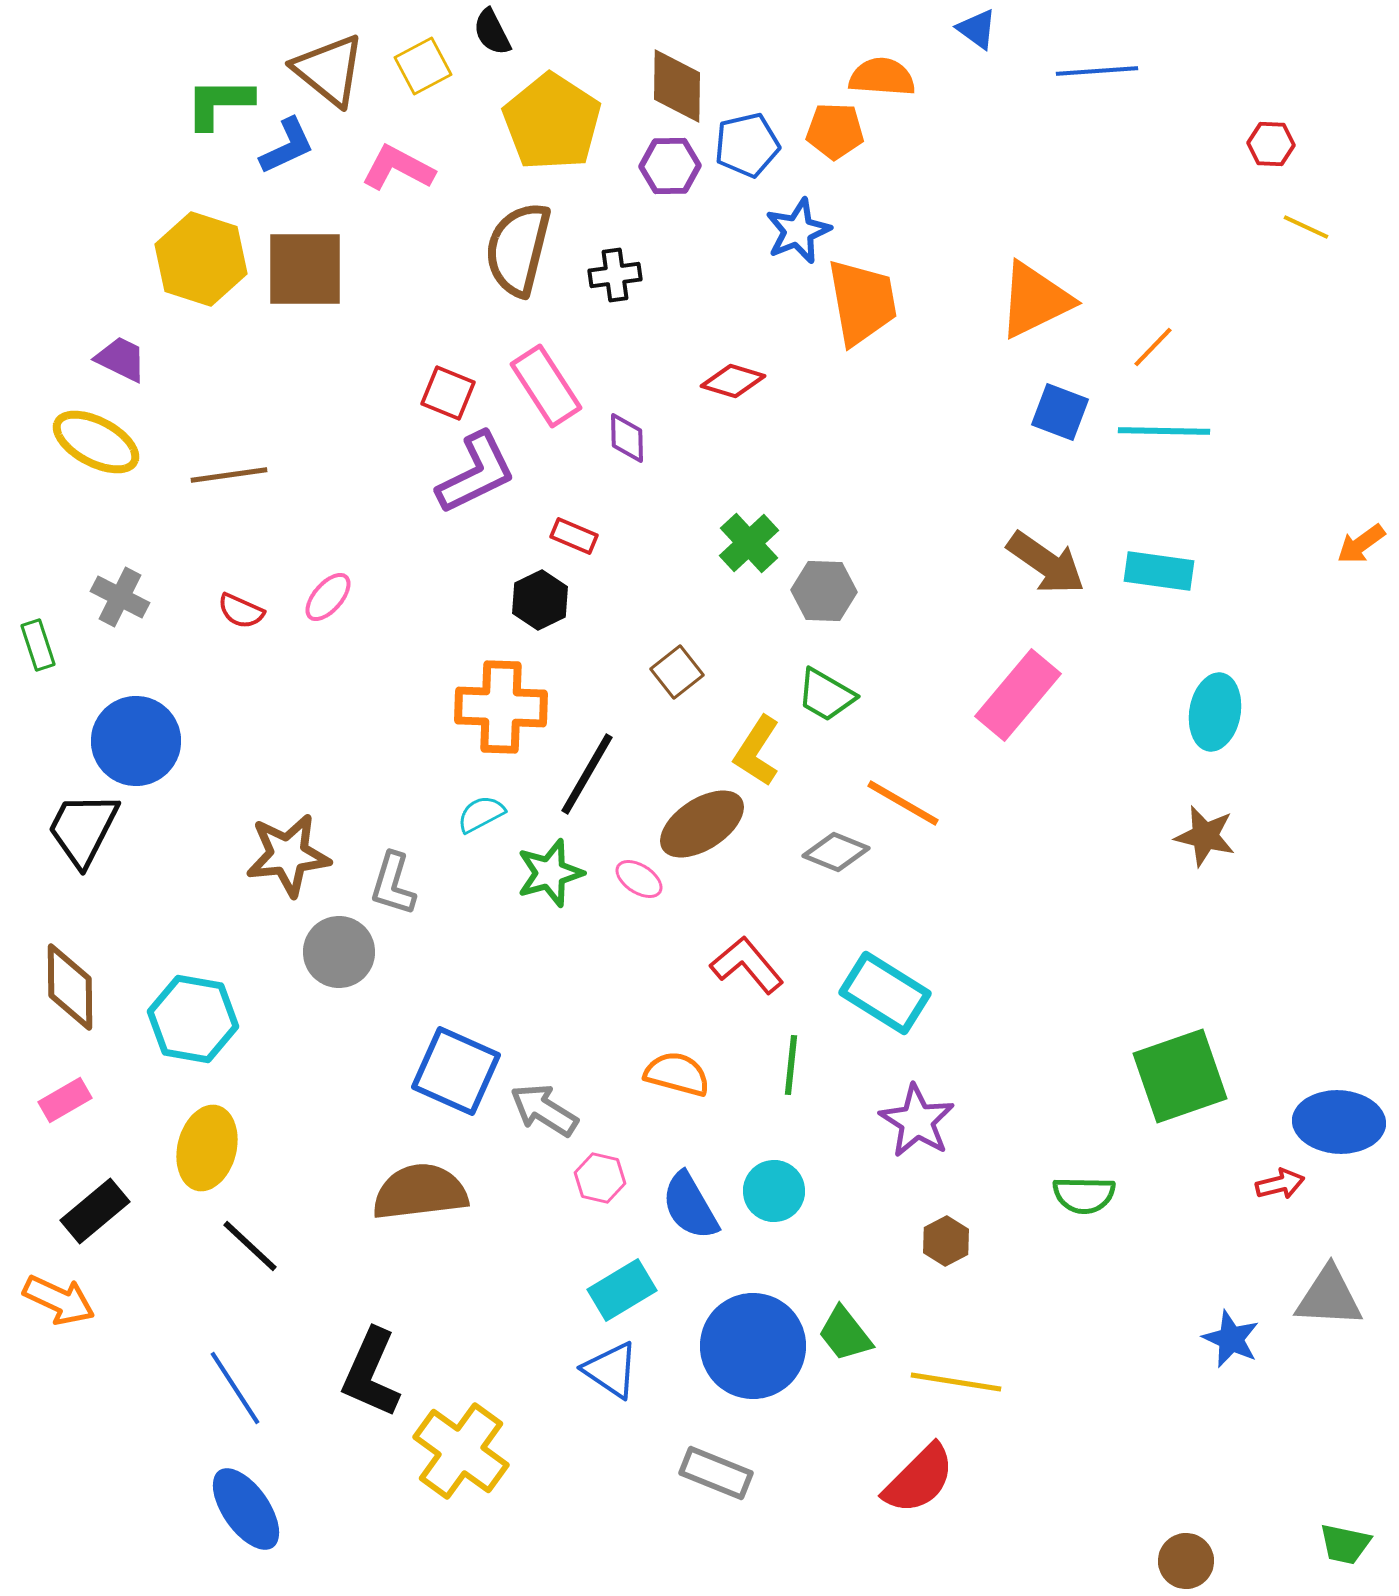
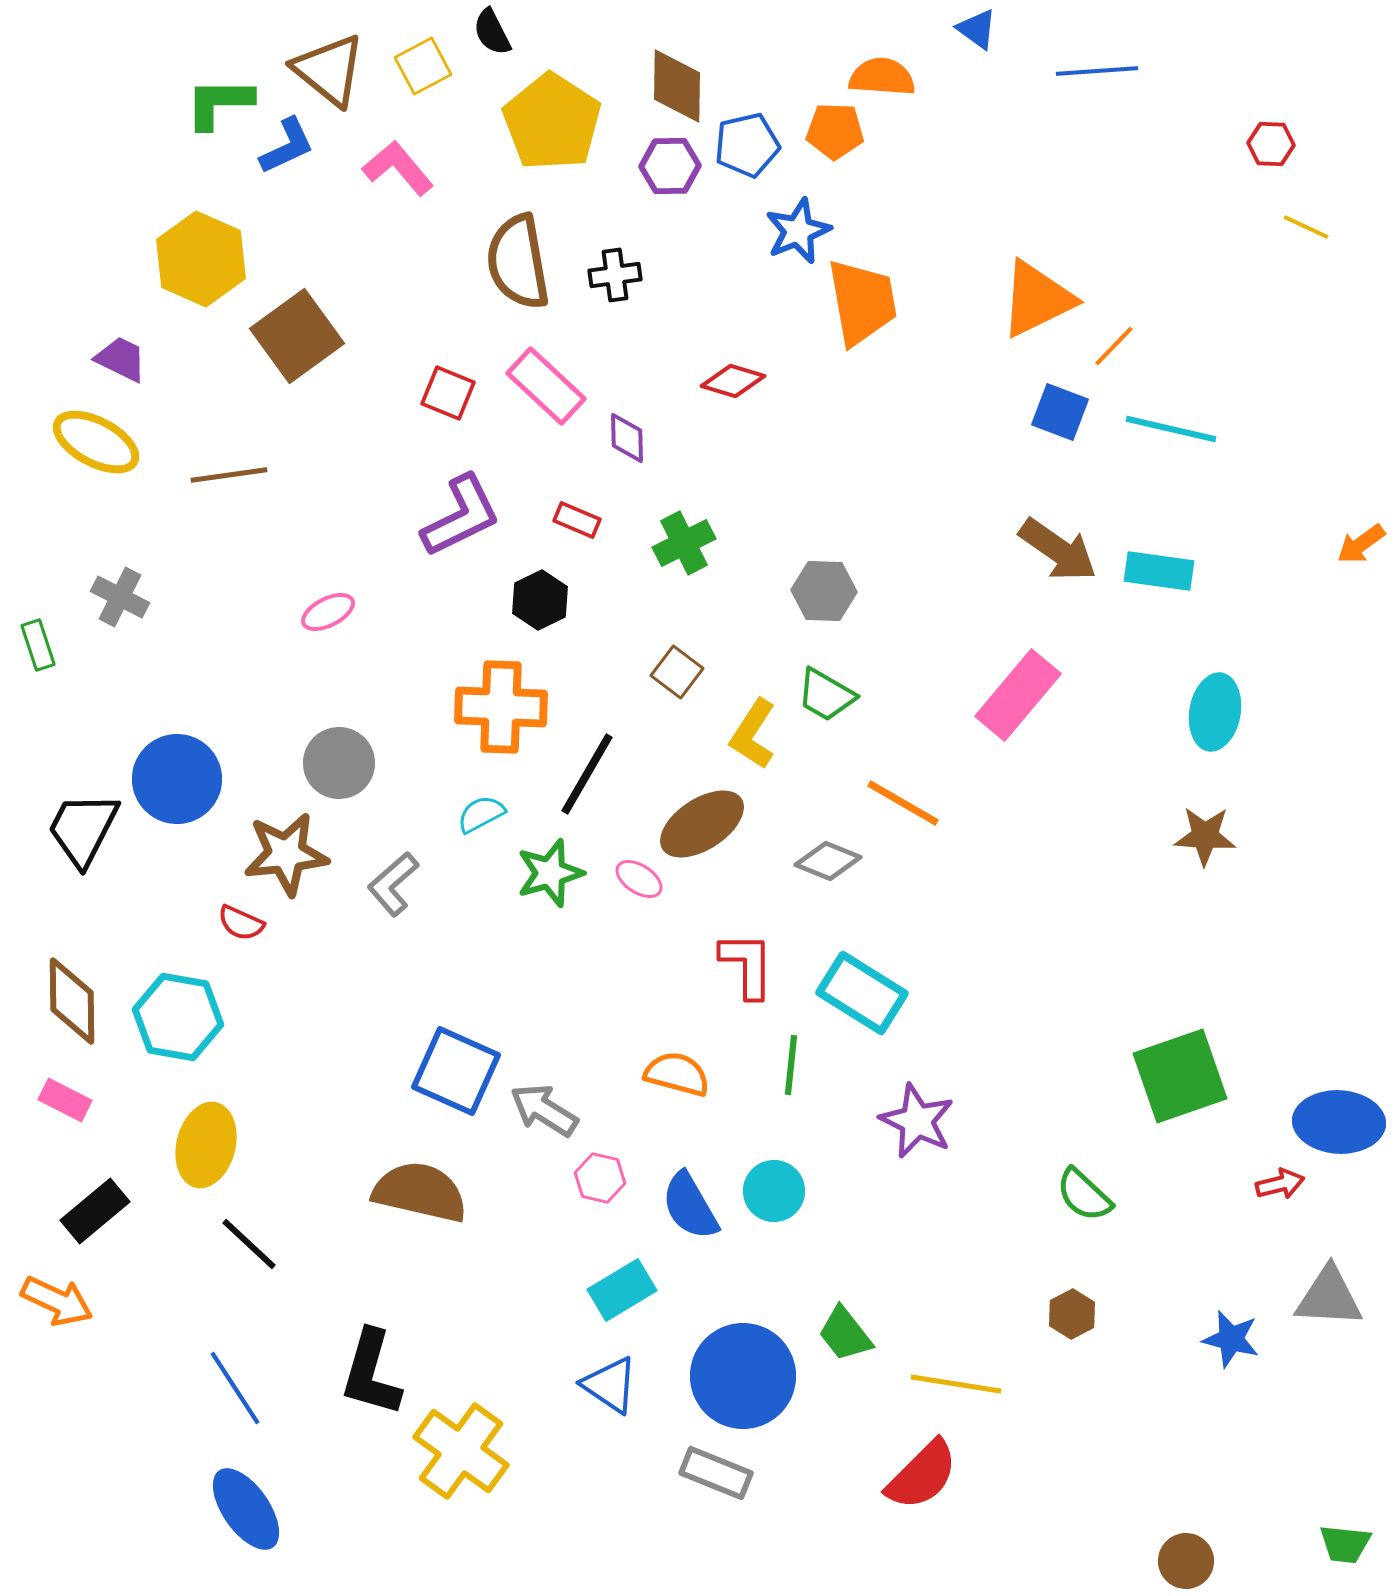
pink L-shape at (398, 168): rotated 22 degrees clockwise
brown semicircle at (518, 249): moved 13 px down; rotated 24 degrees counterclockwise
yellow hexagon at (201, 259): rotated 6 degrees clockwise
brown square at (305, 269): moved 8 px left, 67 px down; rotated 36 degrees counterclockwise
orange triangle at (1035, 300): moved 2 px right, 1 px up
orange line at (1153, 347): moved 39 px left, 1 px up
pink rectangle at (546, 386): rotated 14 degrees counterclockwise
cyan line at (1164, 431): moved 7 px right, 2 px up; rotated 12 degrees clockwise
purple L-shape at (476, 473): moved 15 px left, 43 px down
red rectangle at (574, 536): moved 3 px right, 16 px up
green cross at (749, 543): moved 65 px left; rotated 16 degrees clockwise
brown arrow at (1046, 563): moved 12 px right, 13 px up
pink ellipse at (328, 597): moved 15 px down; rotated 22 degrees clockwise
red semicircle at (241, 611): moved 312 px down
brown square at (677, 672): rotated 15 degrees counterclockwise
blue circle at (136, 741): moved 41 px right, 38 px down
yellow L-shape at (757, 751): moved 4 px left, 17 px up
brown star at (1205, 836): rotated 10 degrees counterclockwise
gray diamond at (836, 852): moved 8 px left, 9 px down
brown star at (288, 855): moved 2 px left, 1 px up
gray L-shape at (393, 884): rotated 32 degrees clockwise
gray circle at (339, 952): moved 189 px up
red L-shape at (747, 965): rotated 40 degrees clockwise
brown diamond at (70, 987): moved 2 px right, 14 px down
cyan rectangle at (885, 993): moved 23 px left
cyan hexagon at (193, 1019): moved 15 px left, 2 px up
pink rectangle at (65, 1100): rotated 57 degrees clockwise
purple star at (917, 1121): rotated 6 degrees counterclockwise
yellow ellipse at (207, 1148): moved 1 px left, 3 px up
brown semicircle at (420, 1192): rotated 20 degrees clockwise
green semicircle at (1084, 1195): rotated 42 degrees clockwise
brown hexagon at (946, 1241): moved 126 px right, 73 px down
black line at (250, 1246): moved 1 px left, 2 px up
orange arrow at (59, 1300): moved 2 px left, 1 px down
blue star at (1231, 1339): rotated 10 degrees counterclockwise
blue circle at (753, 1346): moved 10 px left, 30 px down
blue triangle at (611, 1370): moved 1 px left, 15 px down
black L-shape at (371, 1373): rotated 8 degrees counterclockwise
yellow line at (956, 1382): moved 2 px down
red semicircle at (919, 1479): moved 3 px right, 4 px up
green trapezoid at (1345, 1544): rotated 6 degrees counterclockwise
